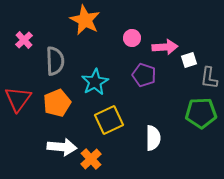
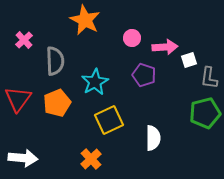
green pentagon: moved 4 px right; rotated 12 degrees counterclockwise
white arrow: moved 39 px left, 11 px down
